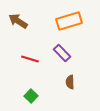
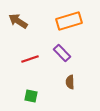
red line: rotated 36 degrees counterclockwise
green square: rotated 32 degrees counterclockwise
